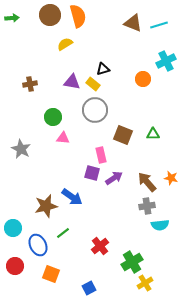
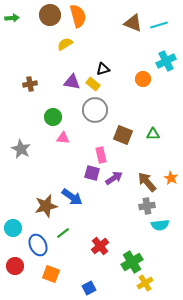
orange star: rotated 16 degrees clockwise
